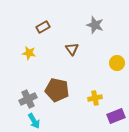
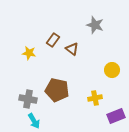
brown rectangle: moved 10 px right, 13 px down; rotated 24 degrees counterclockwise
brown triangle: rotated 16 degrees counterclockwise
yellow circle: moved 5 px left, 7 px down
gray cross: rotated 36 degrees clockwise
